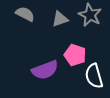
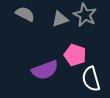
gray star: moved 5 px left
white semicircle: moved 3 px left, 3 px down
